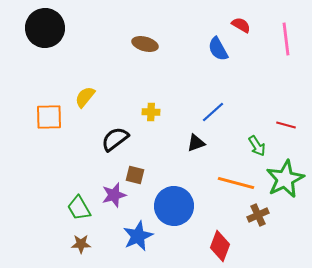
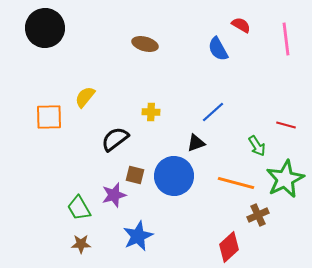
blue circle: moved 30 px up
red diamond: moved 9 px right, 1 px down; rotated 28 degrees clockwise
